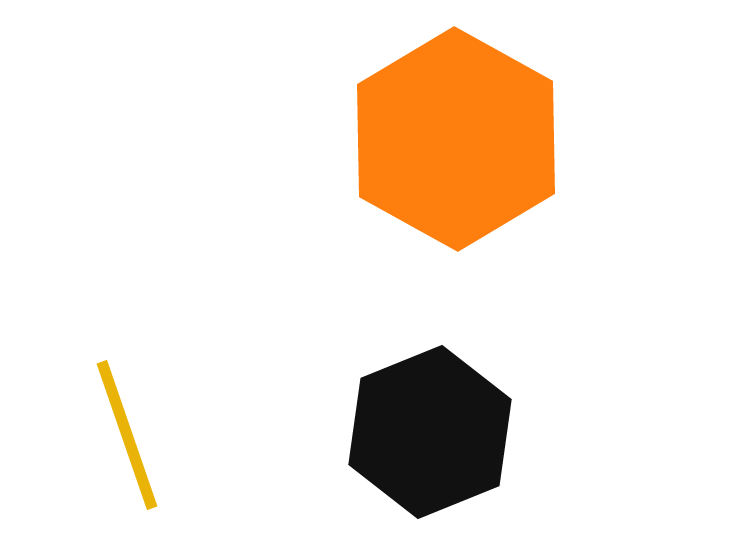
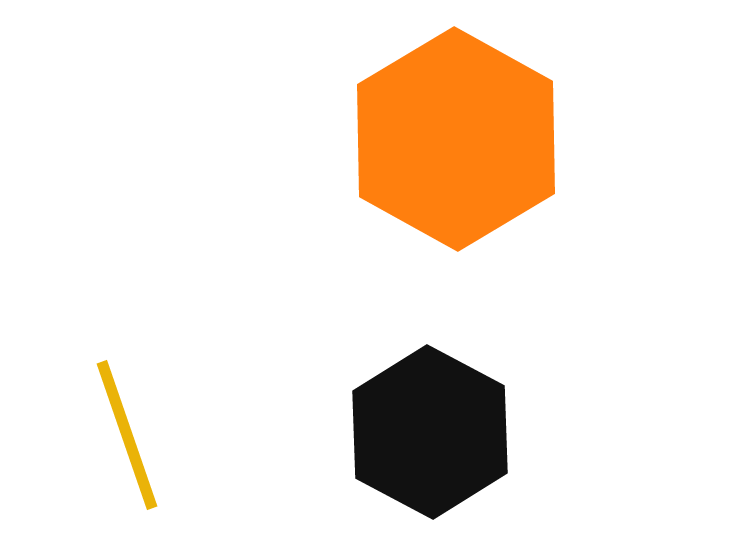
black hexagon: rotated 10 degrees counterclockwise
